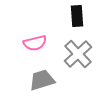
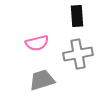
pink semicircle: moved 2 px right
gray cross: rotated 32 degrees clockwise
